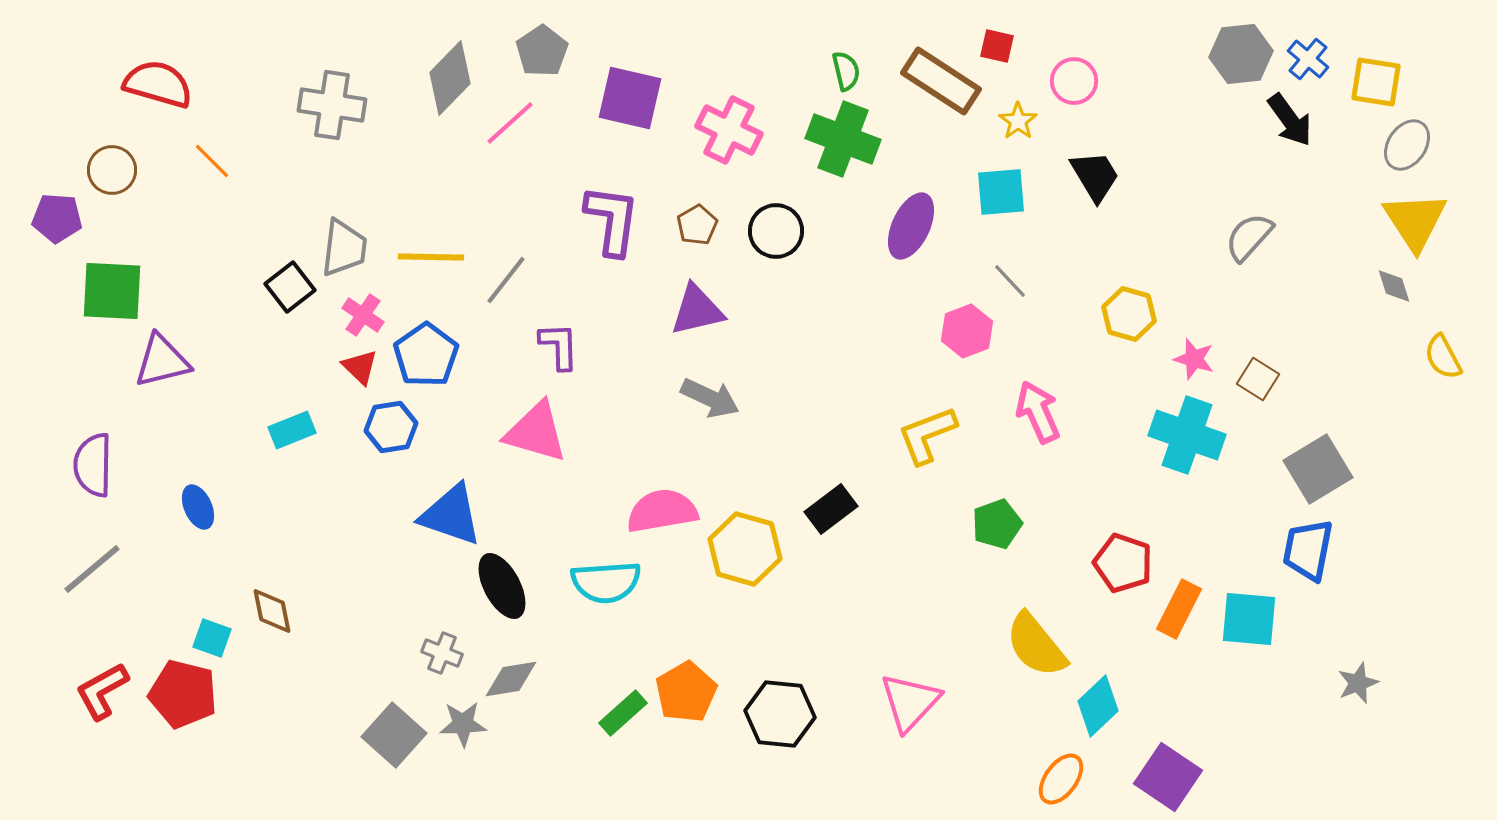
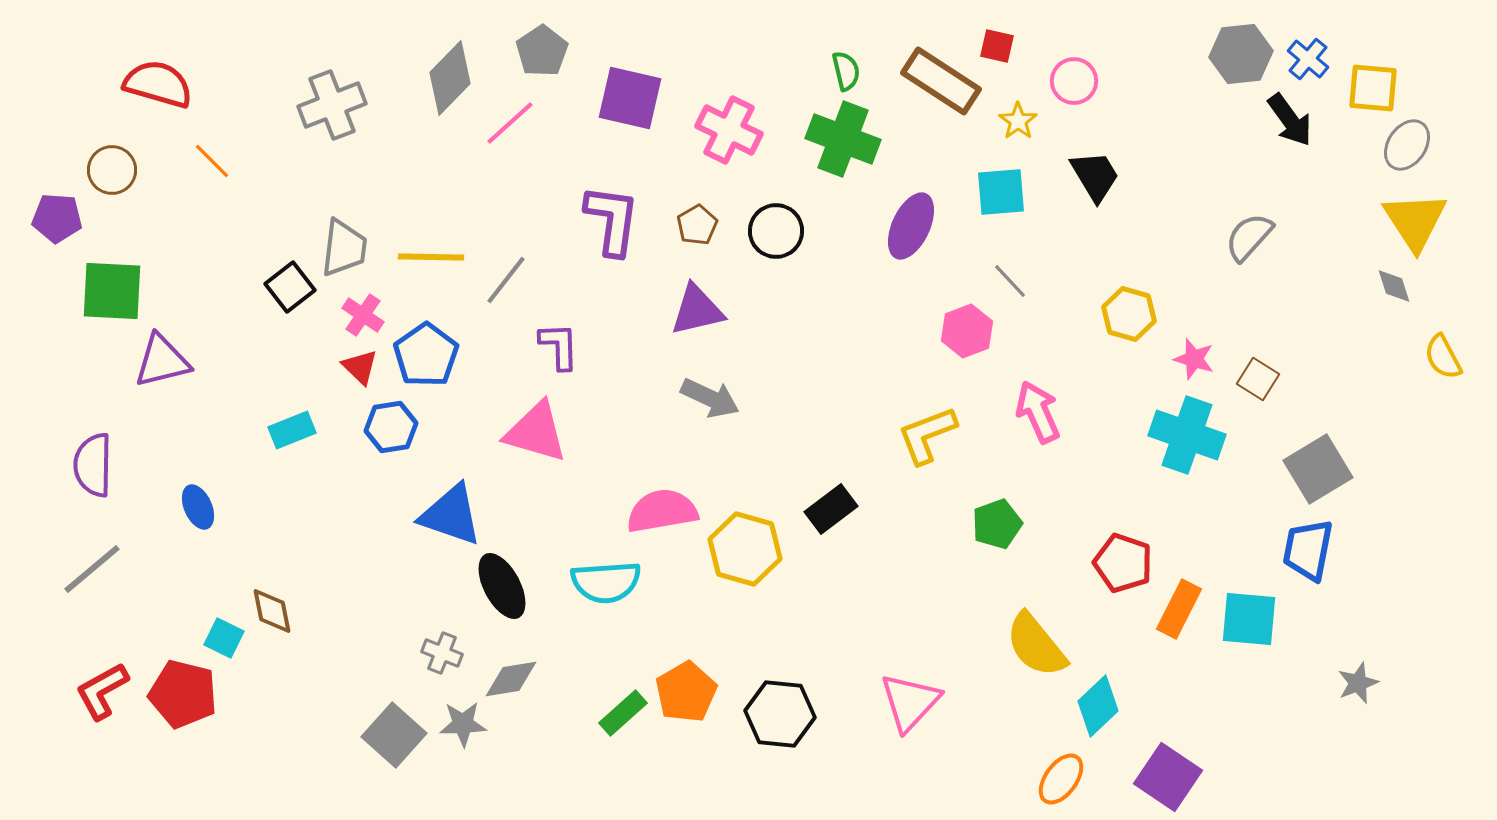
yellow square at (1376, 82): moved 3 px left, 6 px down; rotated 4 degrees counterclockwise
gray cross at (332, 105): rotated 30 degrees counterclockwise
cyan square at (212, 638): moved 12 px right; rotated 6 degrees clockwise
